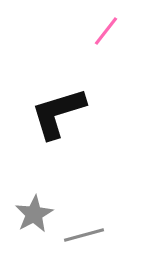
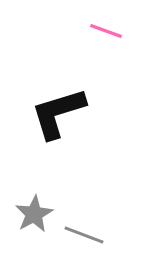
pink line: rotated 72 degrees clockwise
gray line: rotated 36 degrees clockwise
